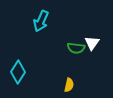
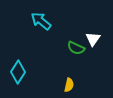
cyan arrow: rotated 105 degrees clockwise
white triangle: moved 1 px right, 4 px up
green semicircle: rotated 18 degrees clockwise
